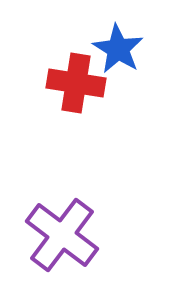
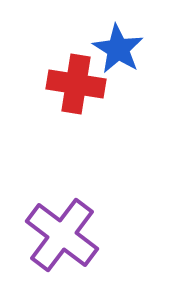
red cross: moved 1 px down
